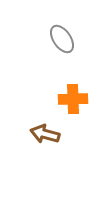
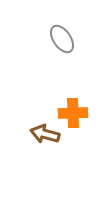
orange cross: moved 14 px down
